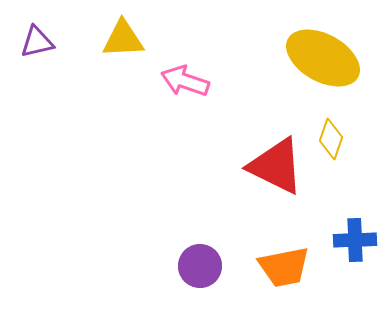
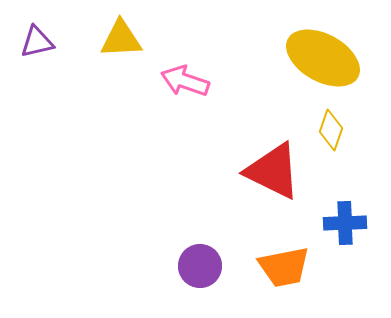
yellow triangle: moved 2 px left
yellow diamond: moved 9 px up
red triangle: moved 3 px left, 5 px down
blue cross: moved 10 px left, 17 px up
